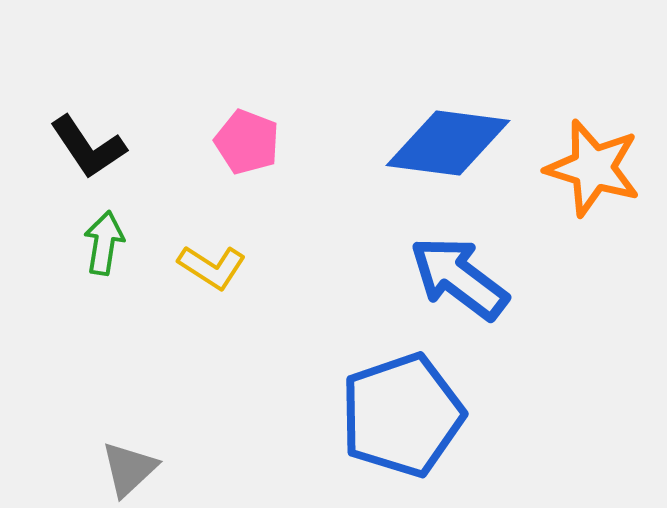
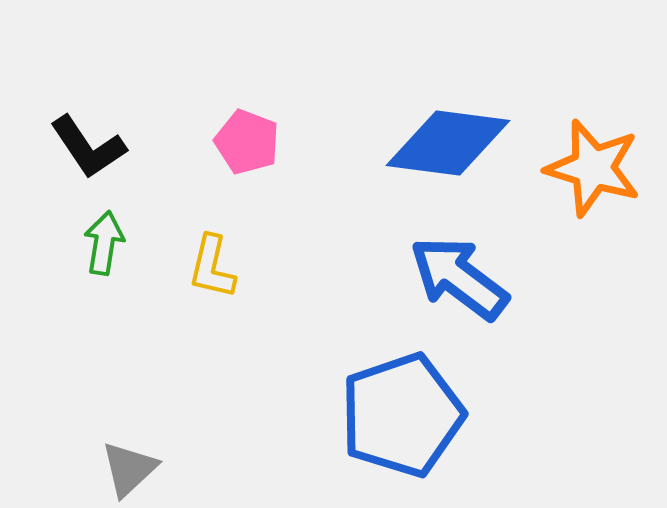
yellow L-shape: rotated 70 degrees clockwise
